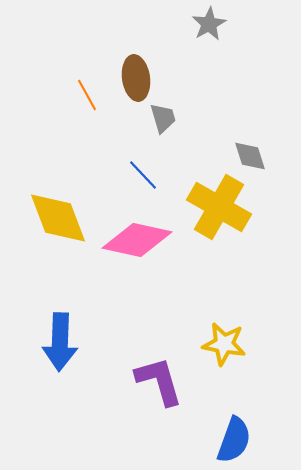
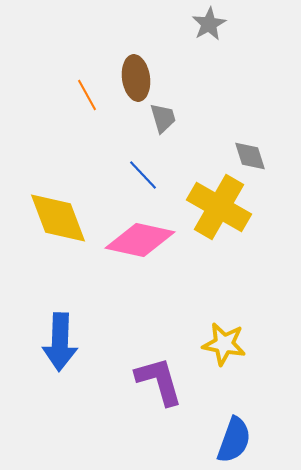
pink diamond: moved 3 px right
